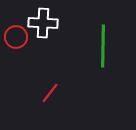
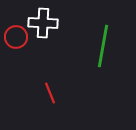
green line: rotated 9 degrees clockwise
red line: rotated 60 degrees counterclockwise
